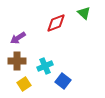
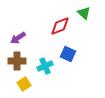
red diamond: moved 4 px right, 3 px down
blue square: moved 5 px right, 27 px up; rotated 14 degrees counterclockwise
